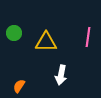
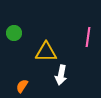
yellow triangle: moved 10 px down
orange semicircle: moved 3 px right
